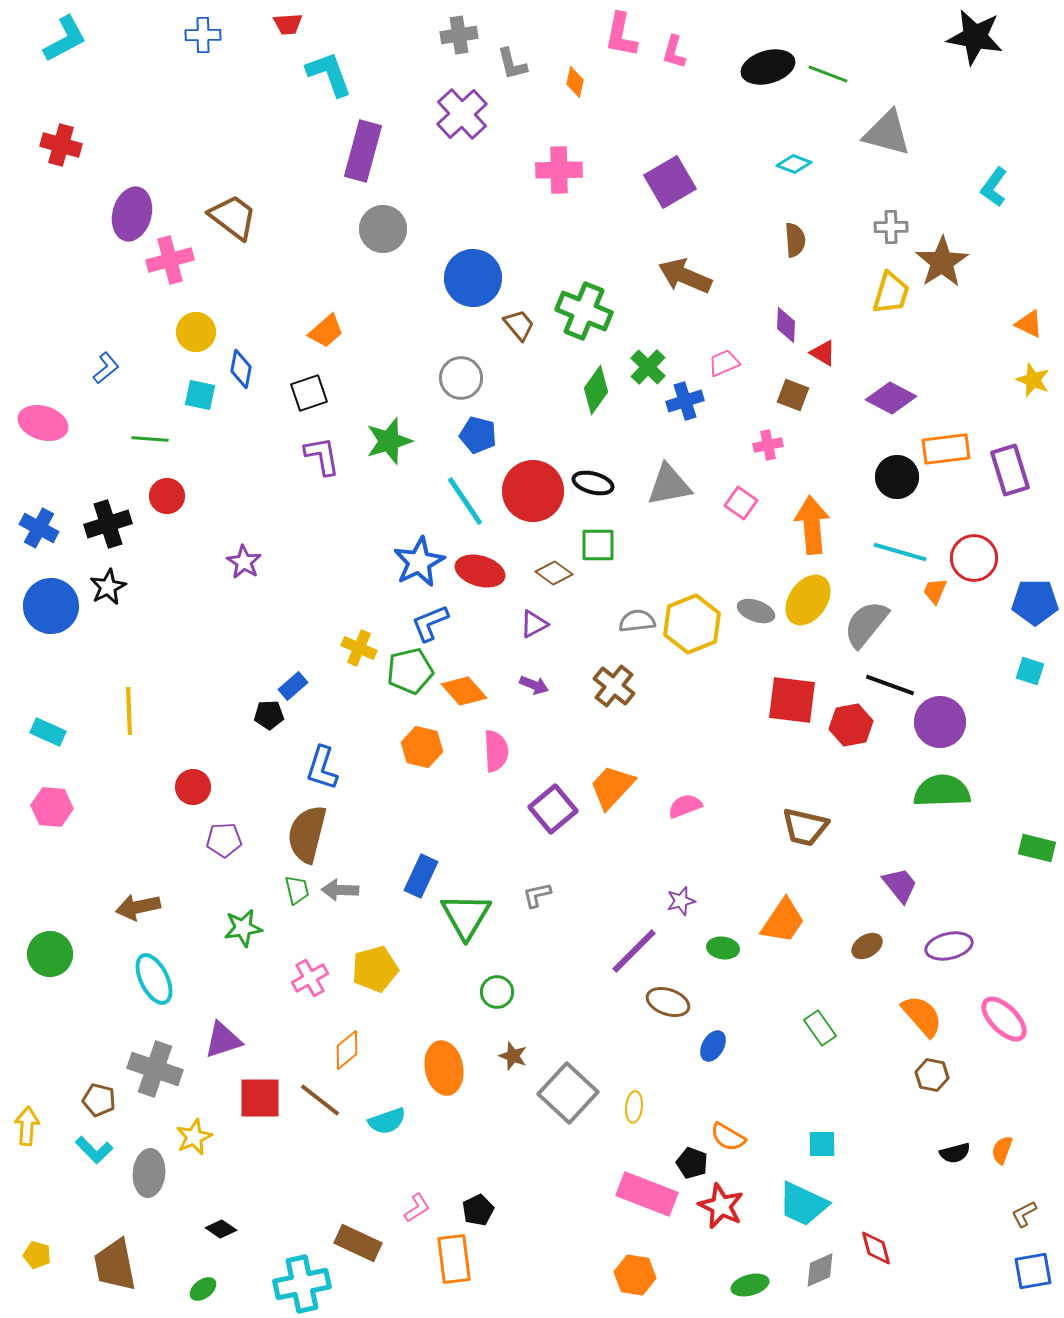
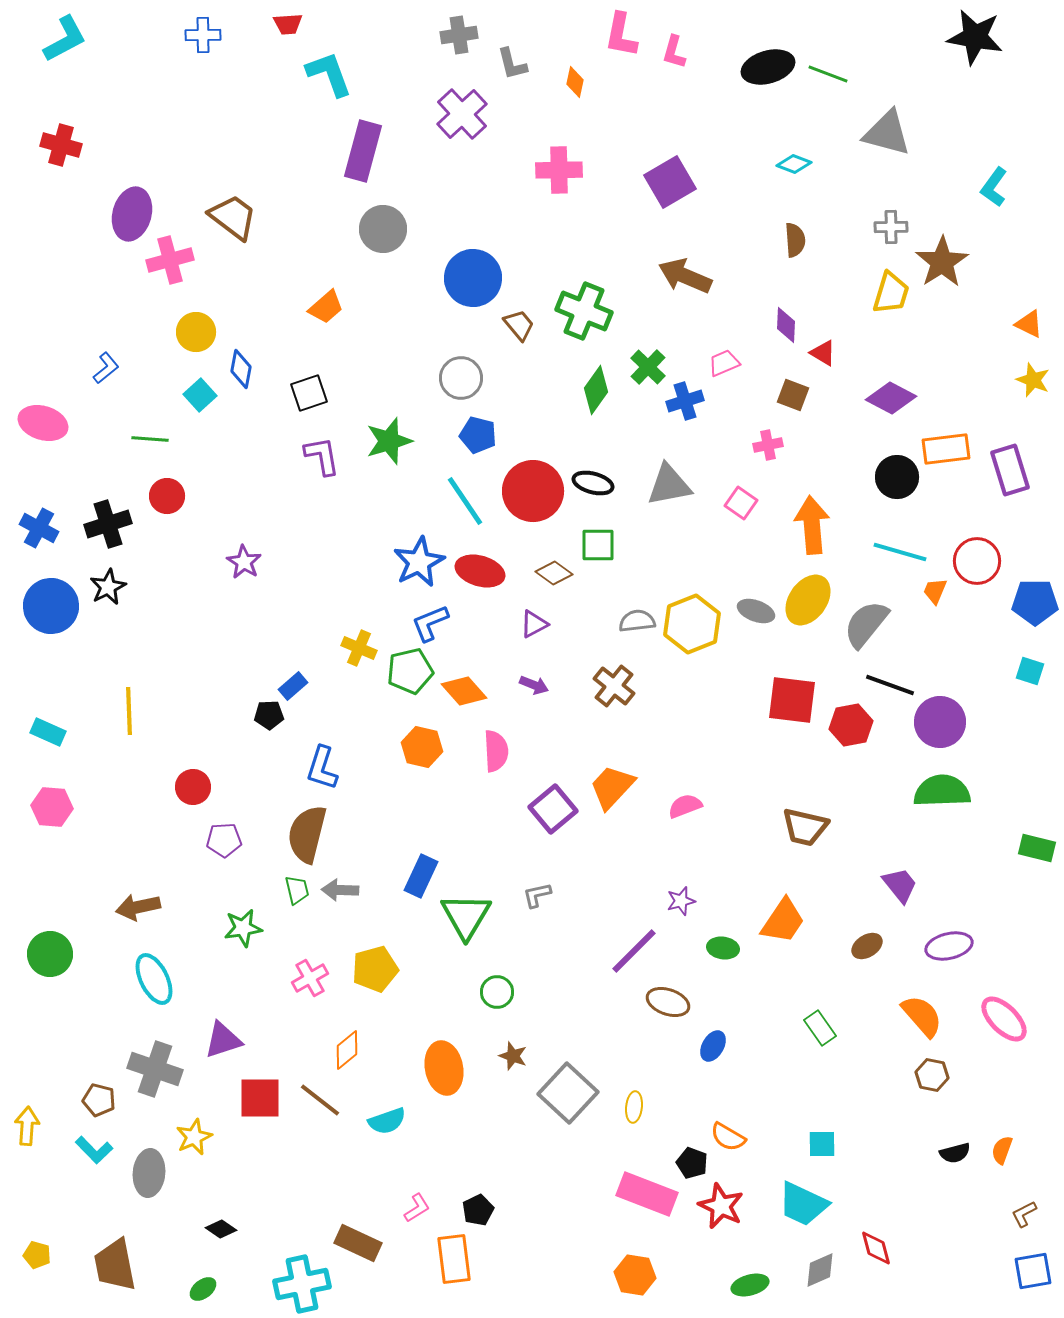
orange trapezoid at (326, 331): moved 24 px up
cyan square at (200, 395): rotated 36 degrees clockwise
red circle at (974, 558): moved 3 px right, 3 px down
